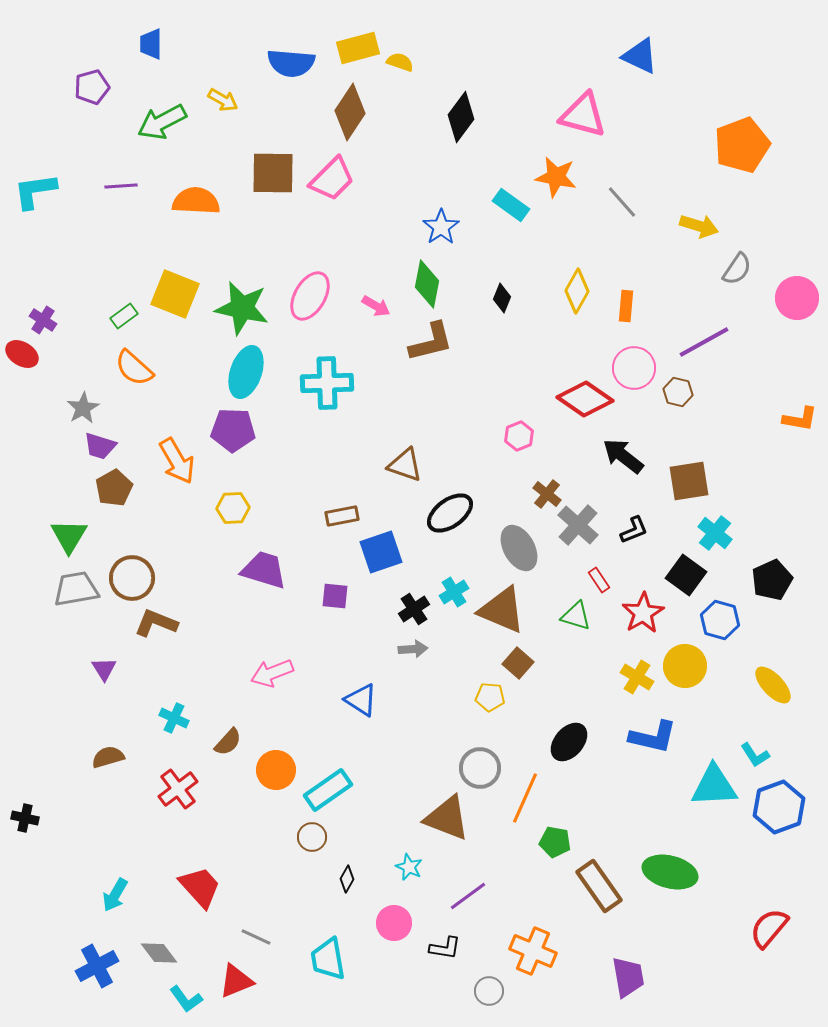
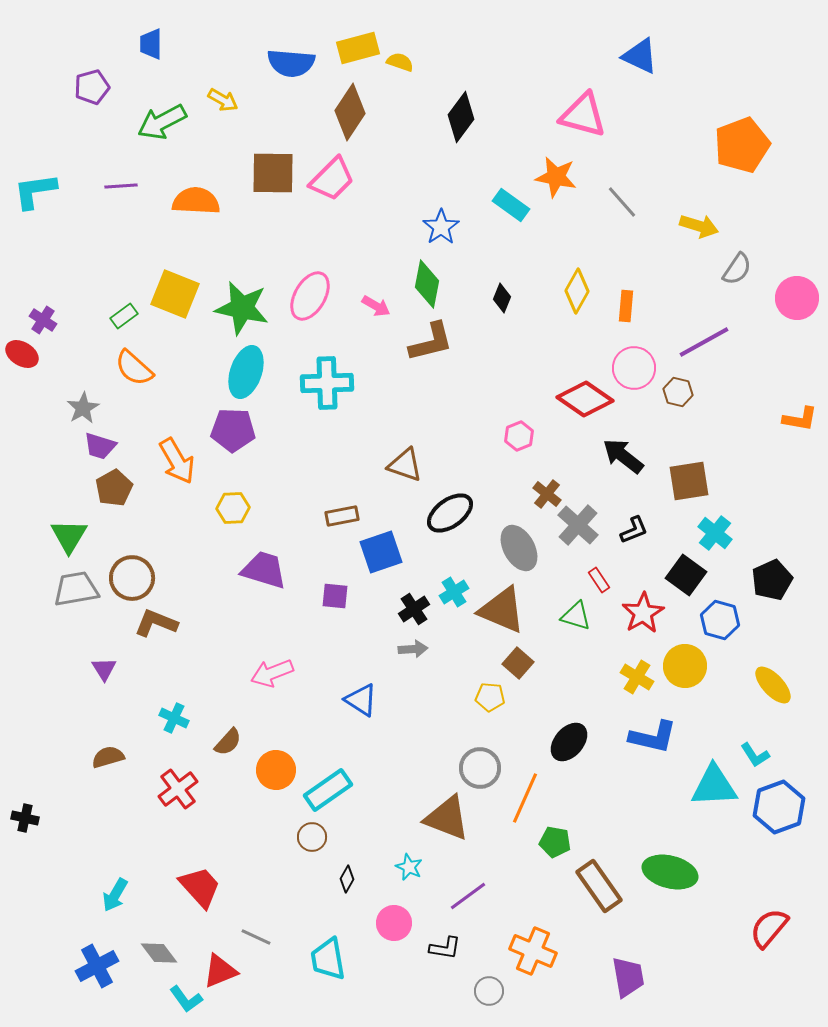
red triangle at (236, 981): moved 16 px left, 10 px up
